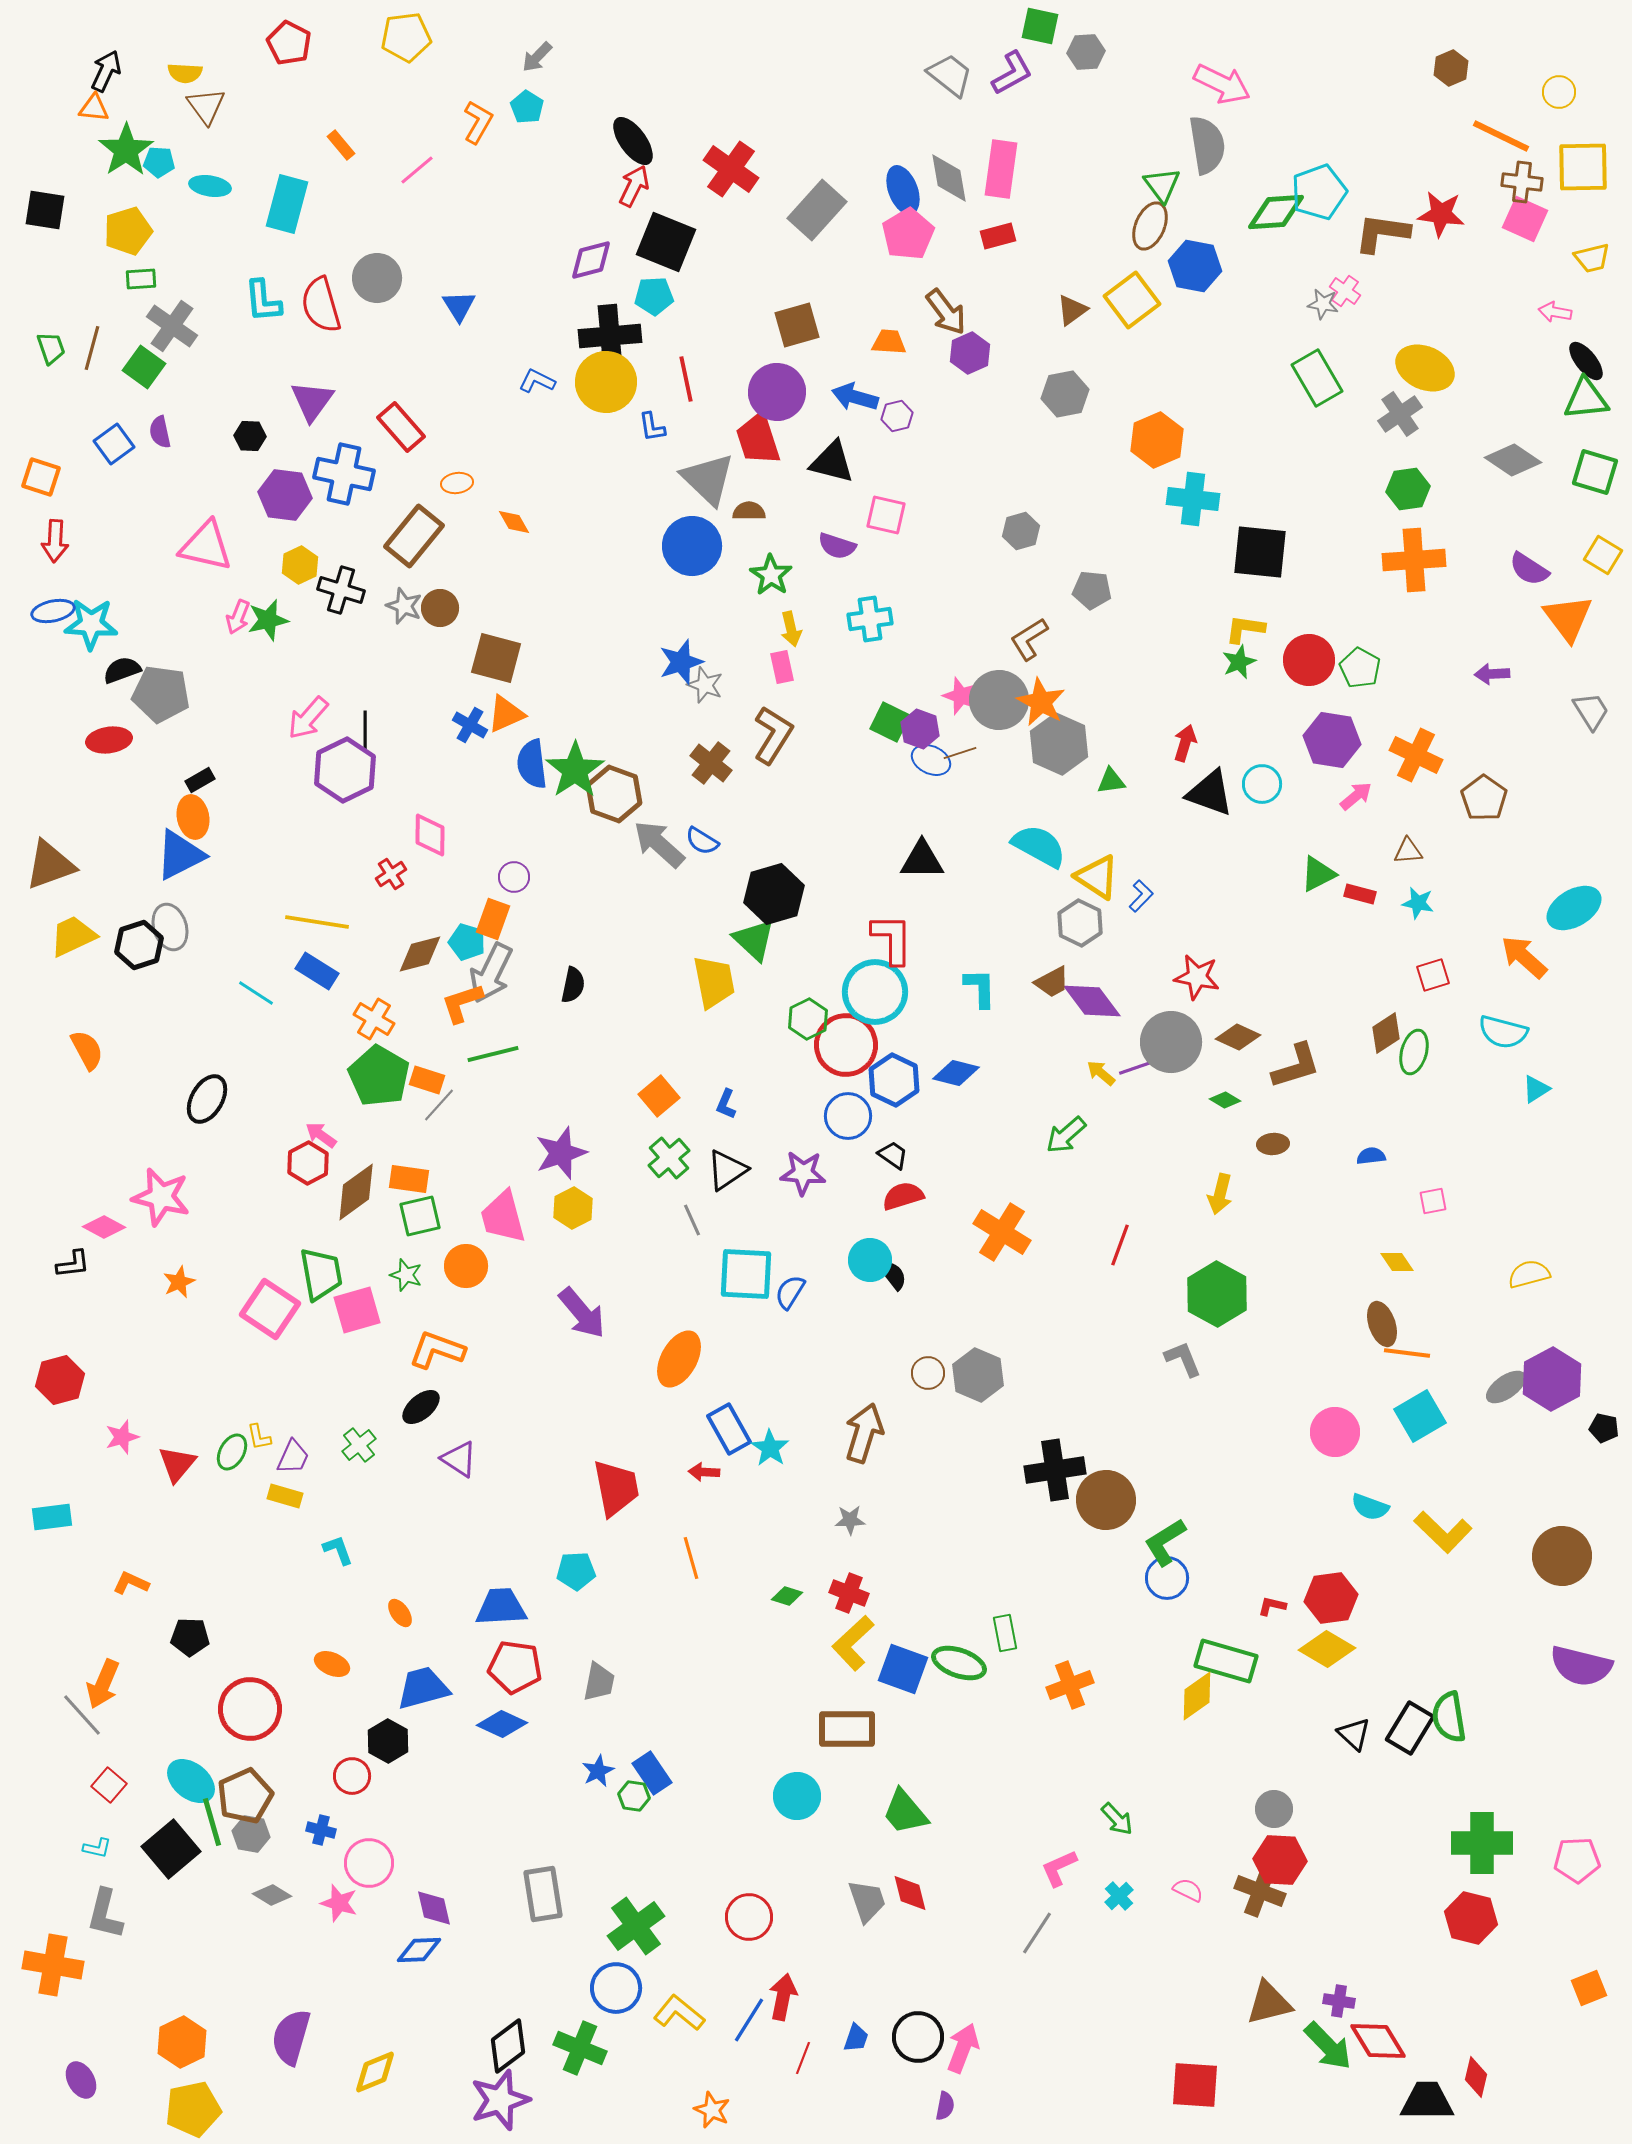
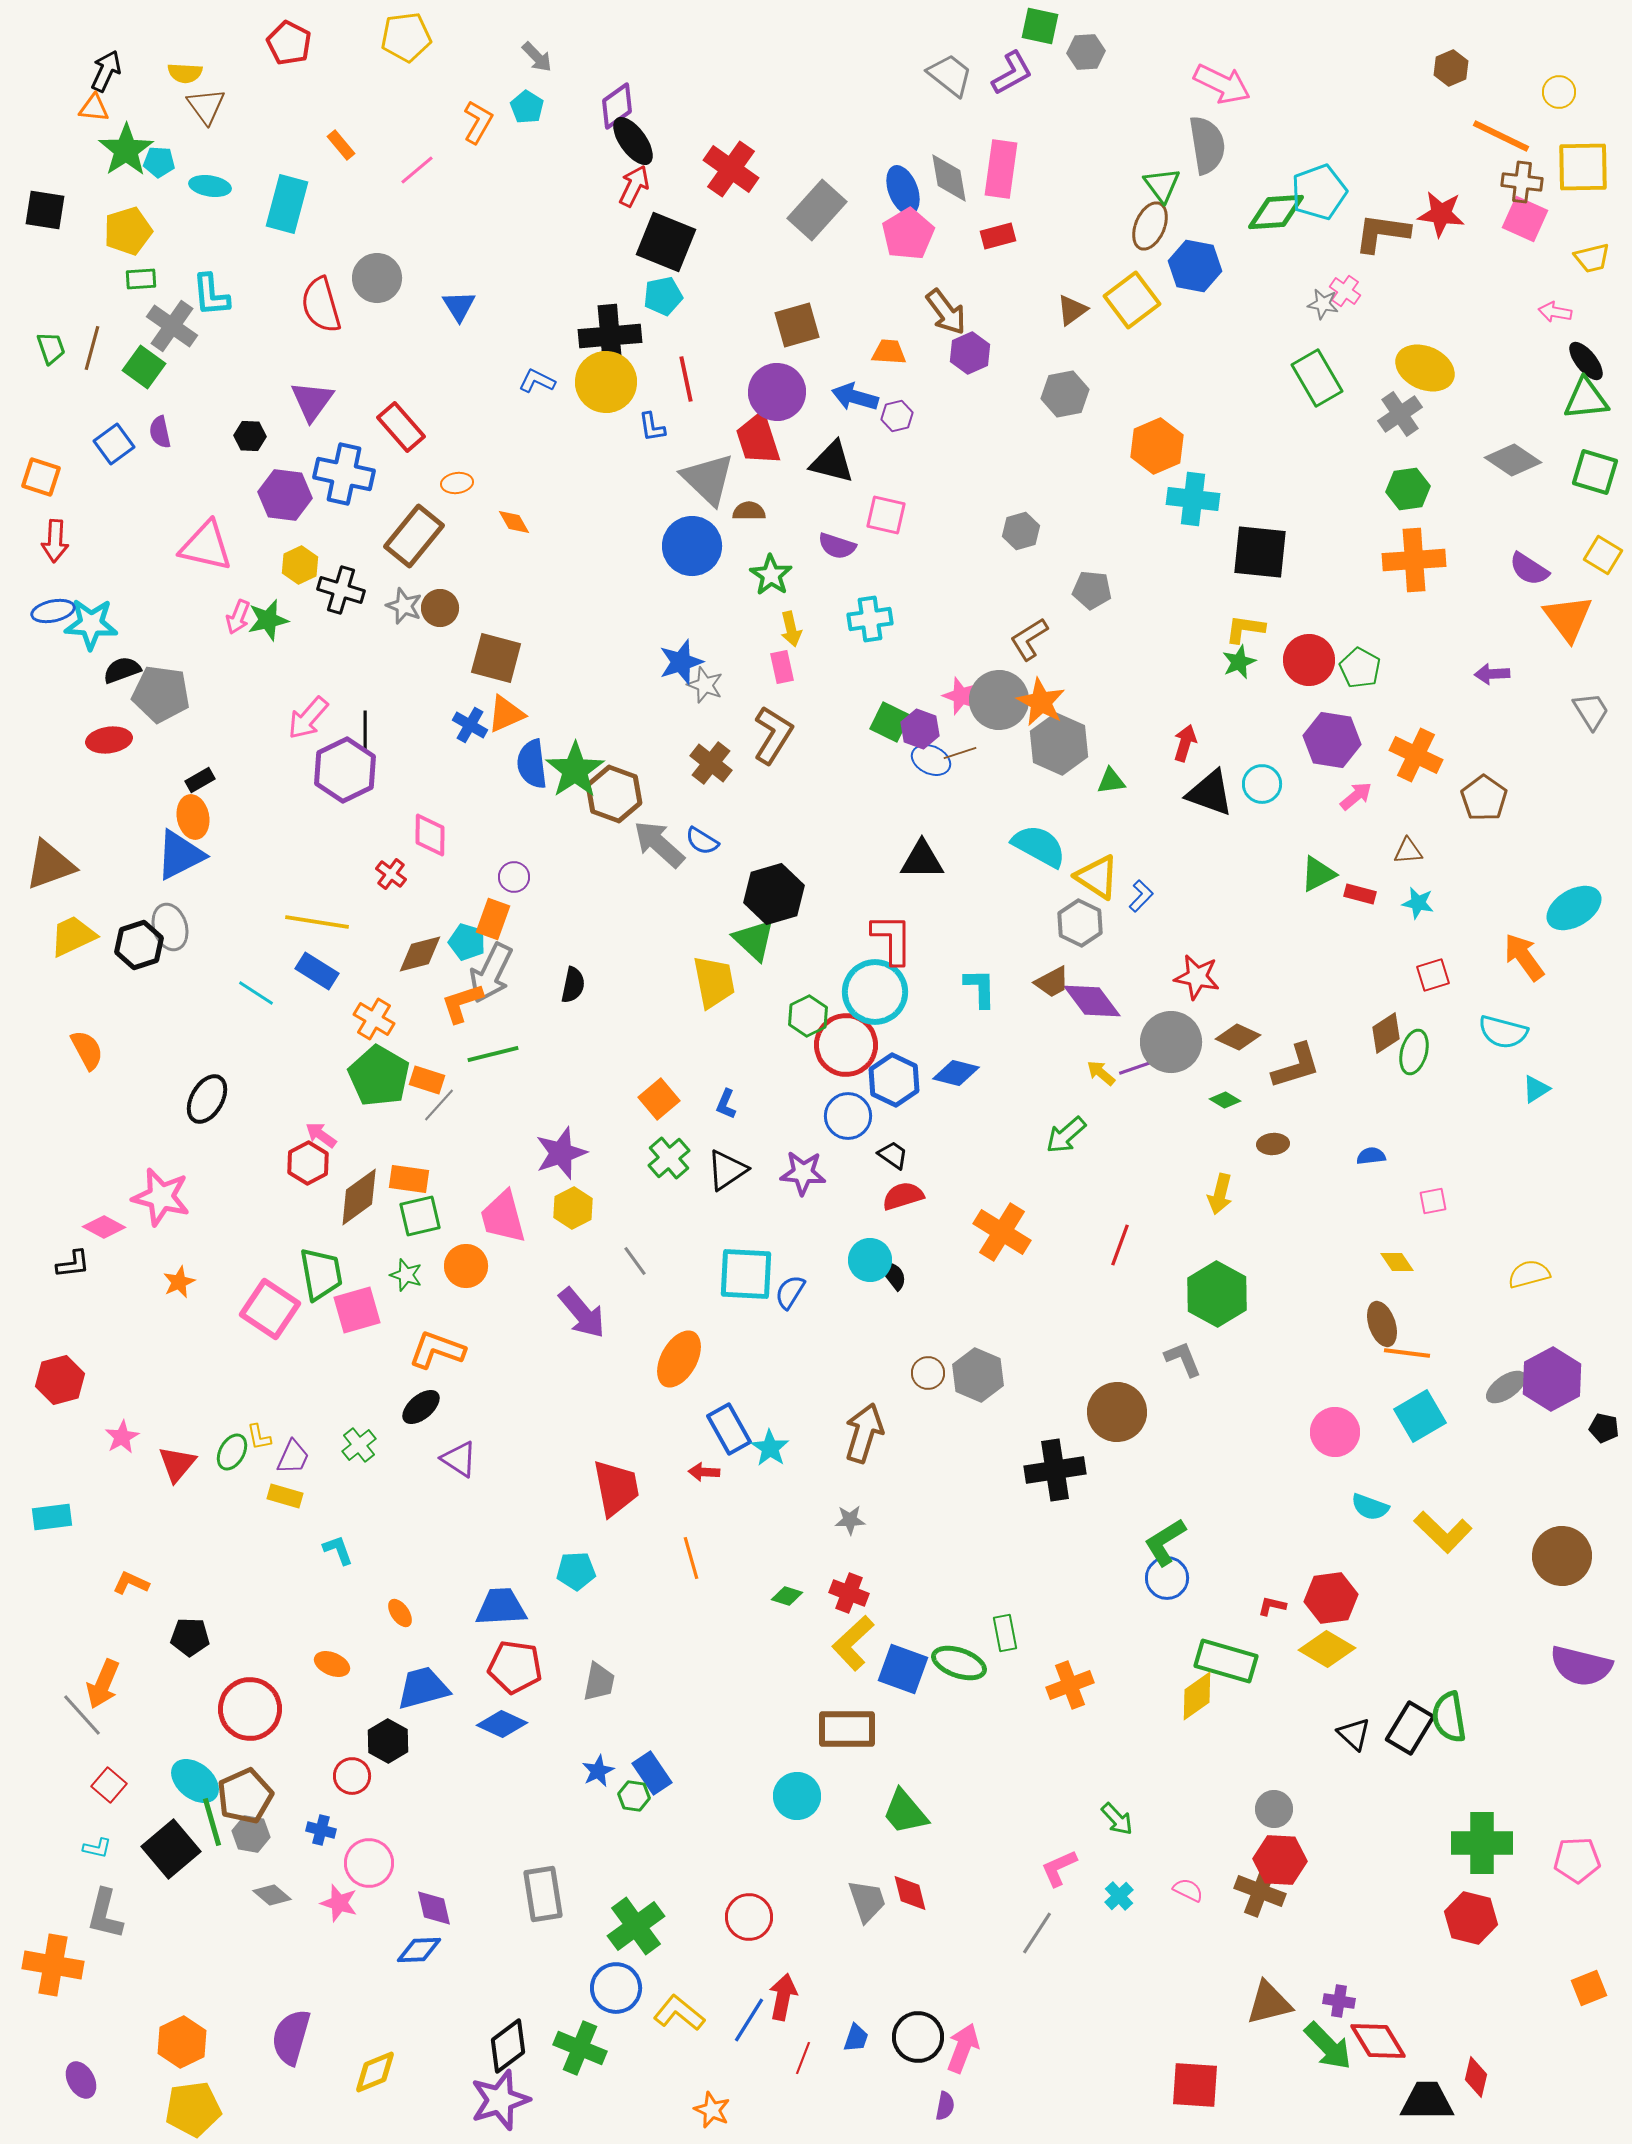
gray arrow at (537, 57): rotated 88 degrees counterclockwise
purple diamond at (591, 260): moved 26 px right, 154 px up; rotated 21 degrees counterclockwise
cyan pentagon at (654, 296): moved 9 px right; rotated 9 degrees counterclockwise
cyan L-shape at (263, 301): moved 52 px left, 6 px up
orange trapezoid at (889, 342): moved 10 px down
orange hexagon at (1157, 440): moved 6 px down
red cross at (391, 874): rotated 20 degrees counterclockwise
orange arrow at (1524, 957): rotated 12 degrees clockwise
green hexagon at (808, 1019): moved 3 px up
orange square at (659, 1096): moved 3 px down
brown diamond at (356, 1192): moved 3 px right, 5 px down
gray line at (692, 1220): moved 57 px left, 41 px down; rotated 12 degrees counterclockwise
pink star at (122, 1437): rotated 12 degrees counterclockwise
brown circle at (1106, 1500): moved 11 px right, 88 px up
cyan ellipse at (191, 1781): moved 4 px right
gray diamond at (272, 1895): rotated 9 degrees clockwise
yellow pentagon at (193, 2109): rotated 4 degrees clockwise
